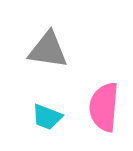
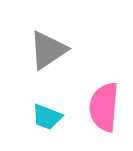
gray triangle: rotated 42 degrees counterclockwise
